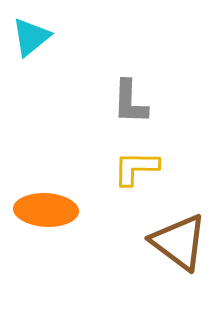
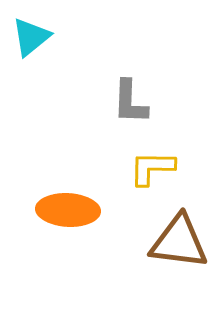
yellow L-shape: moved 16 px right
orange ellipse: moved 22 px right
brown triangle: rotated 30 degrees counterclockwise
